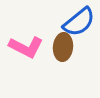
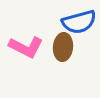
blue semicircle: rotated 24 degrees clockwise
